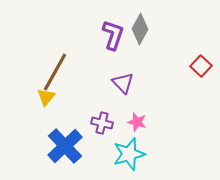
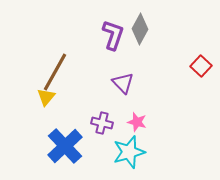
cyan star: moved 2 px up
